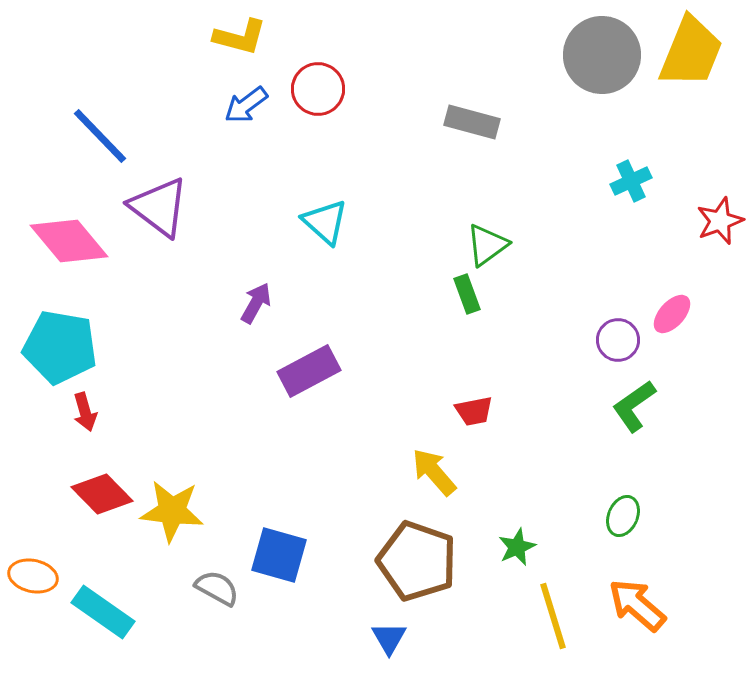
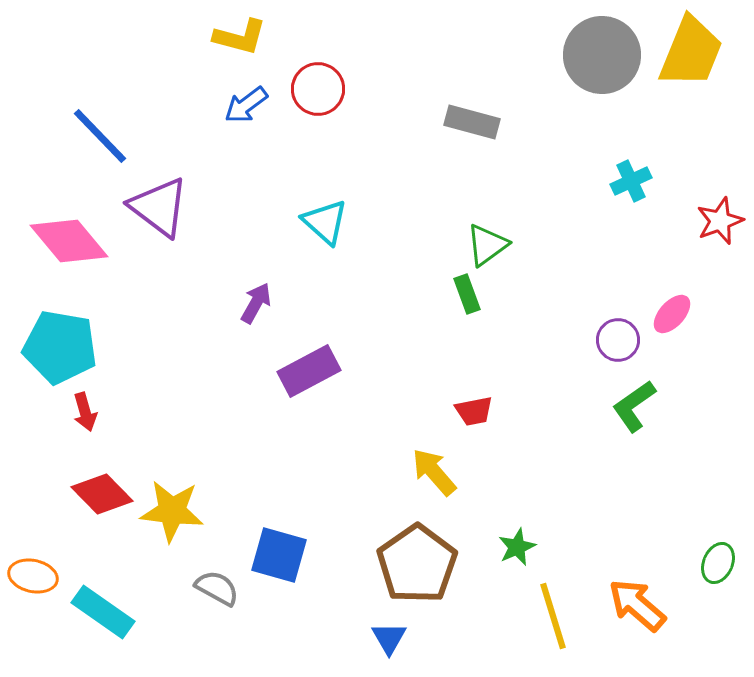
green ellipse: moved 95 px right, 47 px down
brown pentagon: moved 3 px down; rotated 18 degrees clockwise
